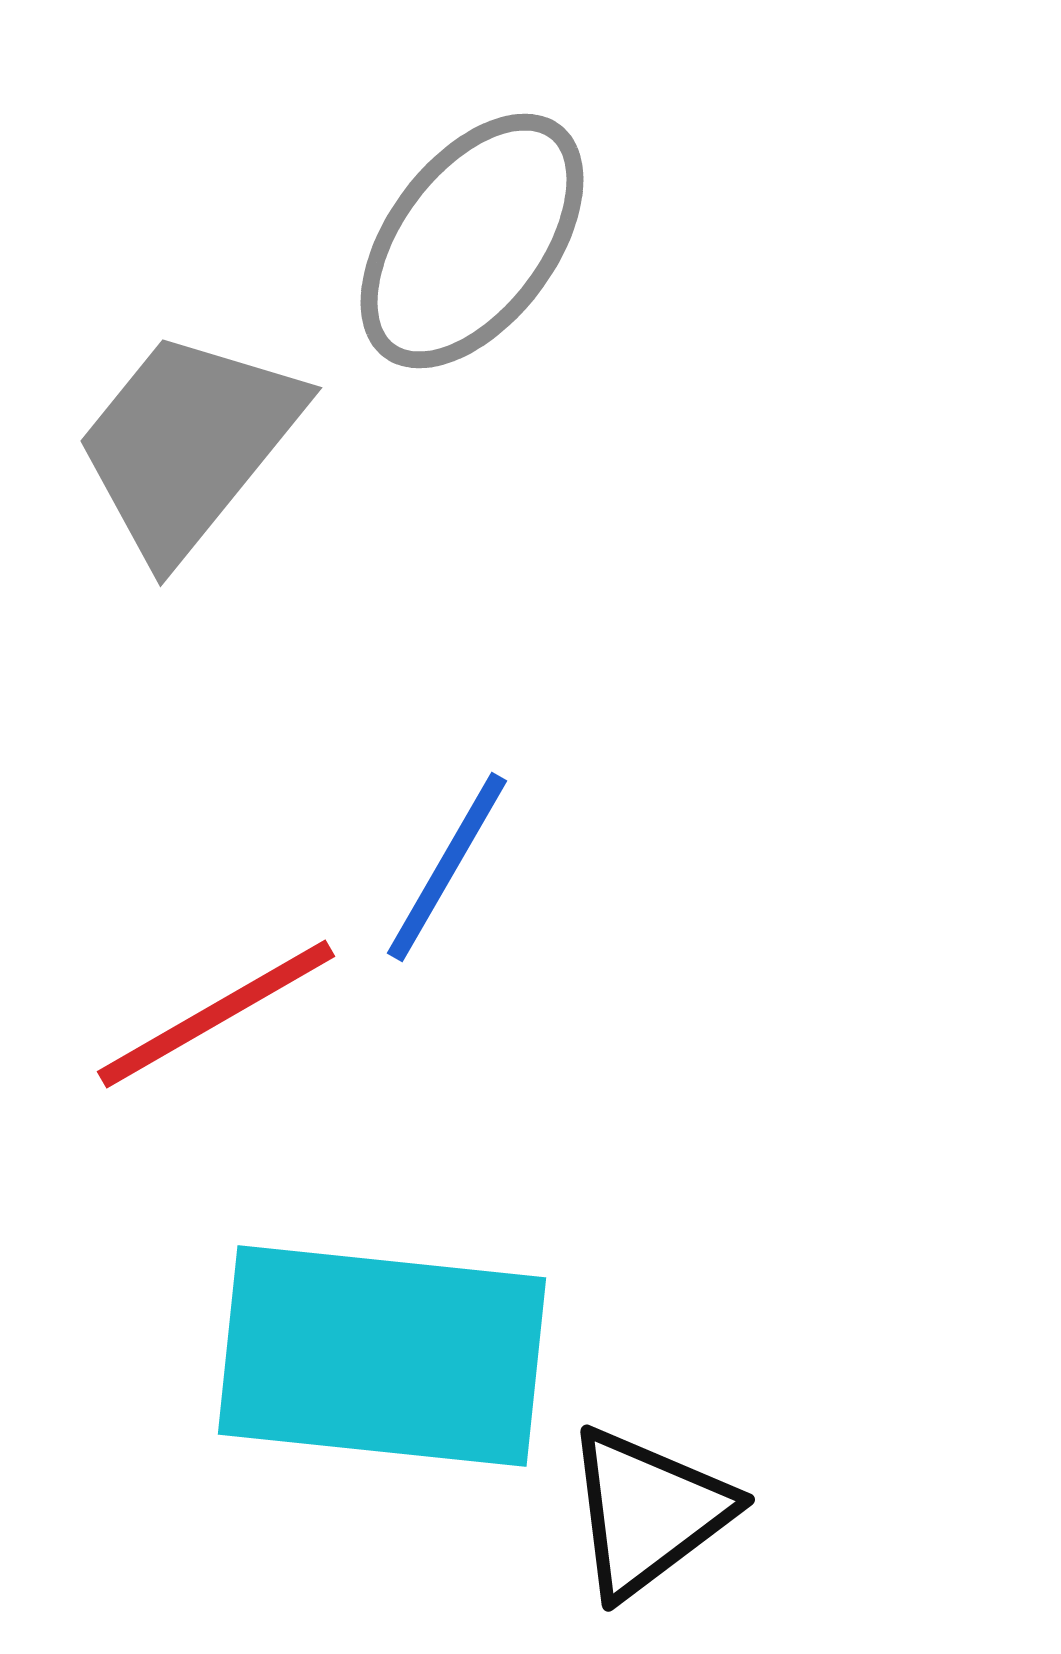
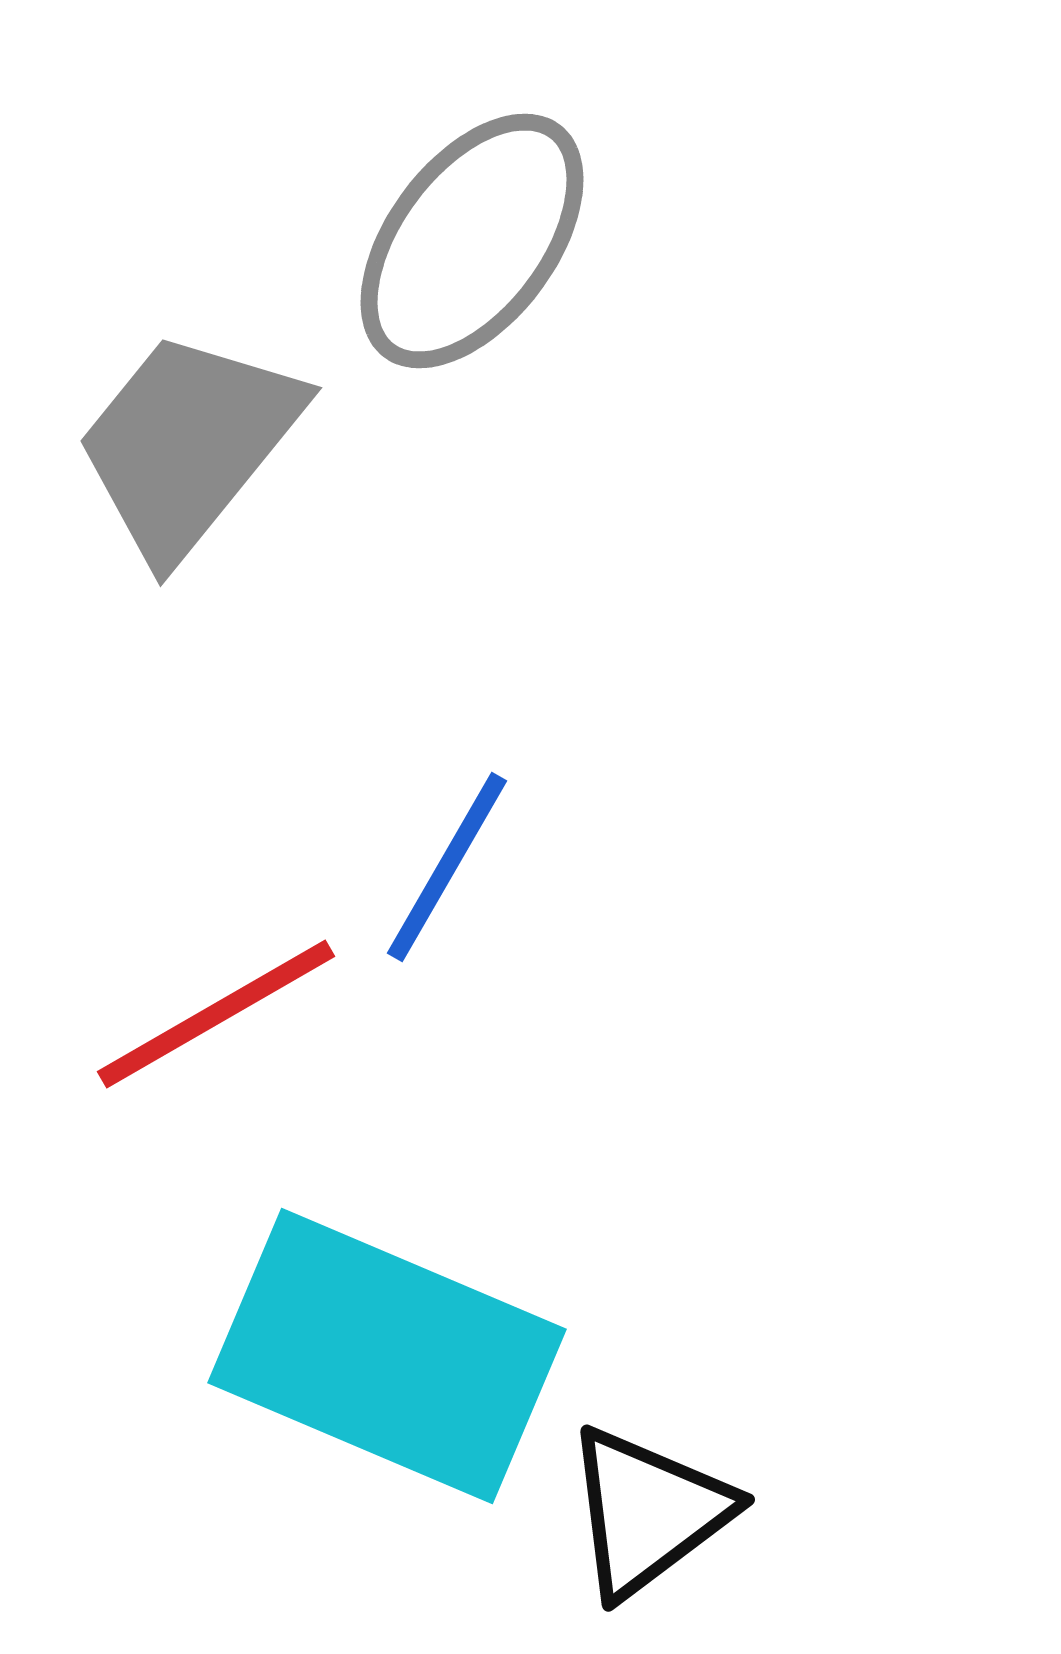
cyan rectangle: moved 5 px right; rotated 17 degrees clockwise
